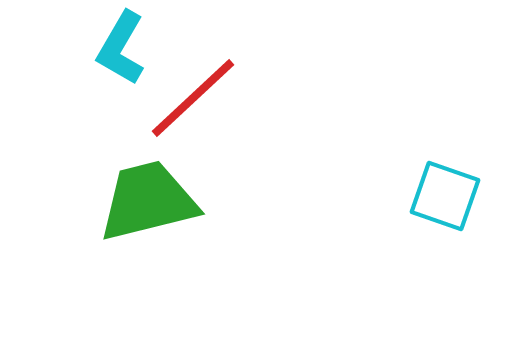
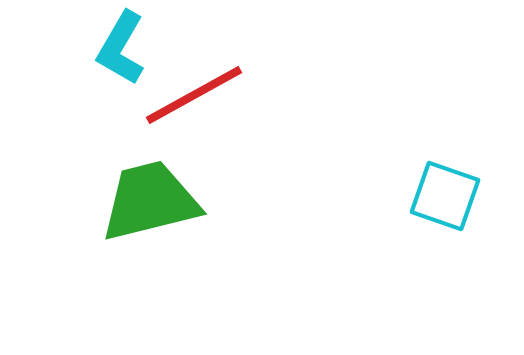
red line: moved 1 px right, 3 px up; rotated 14 degrees clockwise
green trapezoid: moved 2 px right
